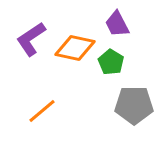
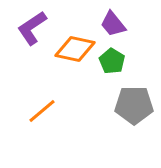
purple trapezoid: moved 4 px left; rotated 12 degrees counterclockwise
purple L-shape: moved 1 px right, 11 px up
orange diamond: moved 1 px down
green pentagon: moved 1 px right, 1 px up
